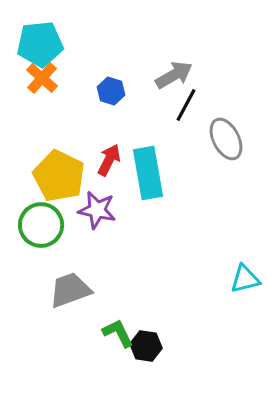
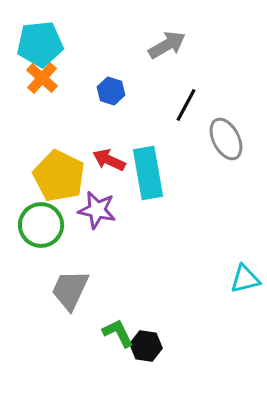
gray arrow: moved 7 px left, 30 px up
red arrow: rotated 92 degrees counterclockwise
gray trapezoid: rotated 45 degrees counterclockwise
